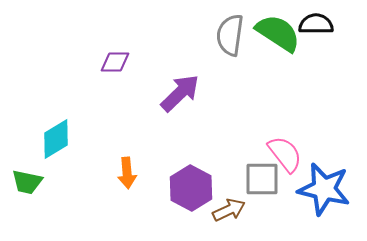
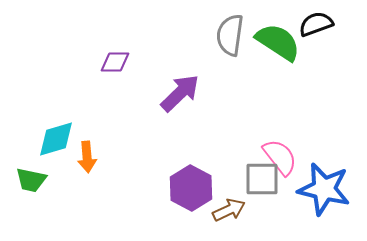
black semicircle: rotated 20 degrees counterclockwise
green semicircle: moved 9 px down
cyan diamond: rotated 15 degrees clockwise
pink semicircle: moved 5 px left, 3 px down
orange arrow: moved 40 px left, 16 px up
green trapezoid: moved 4 px right, 2 px up
